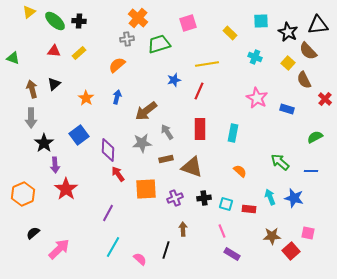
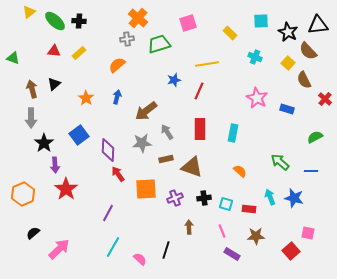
brown arrow at (183, 229): moved 6 px right, 2 px up
brown star at (272, 236): moved 16 px left
